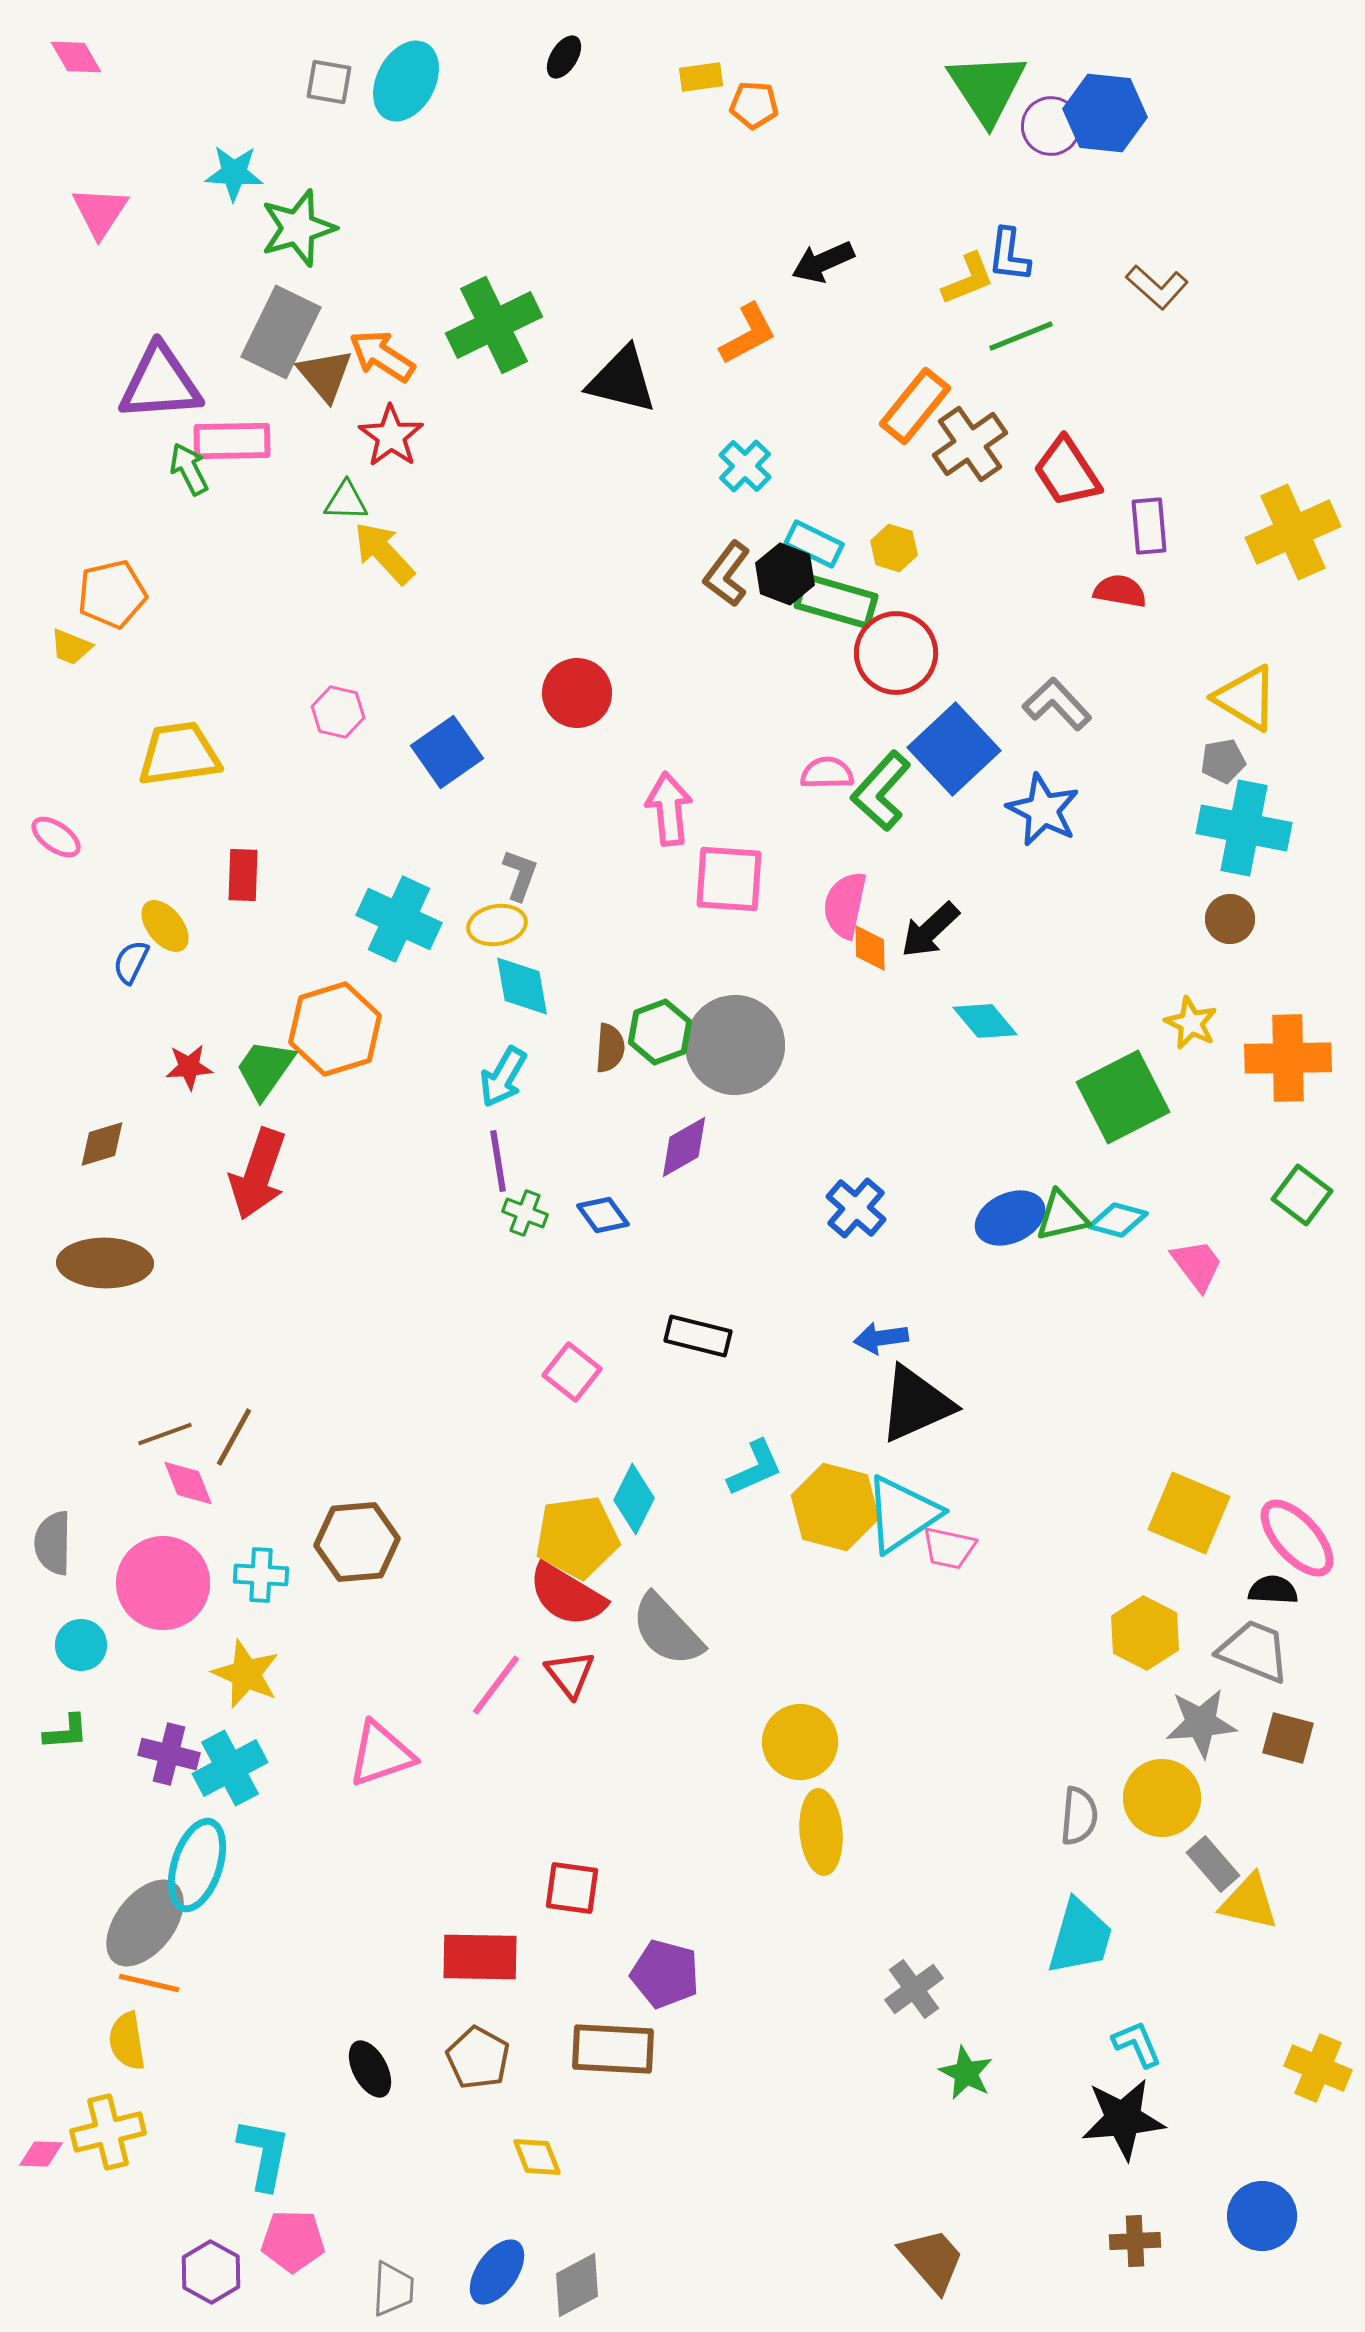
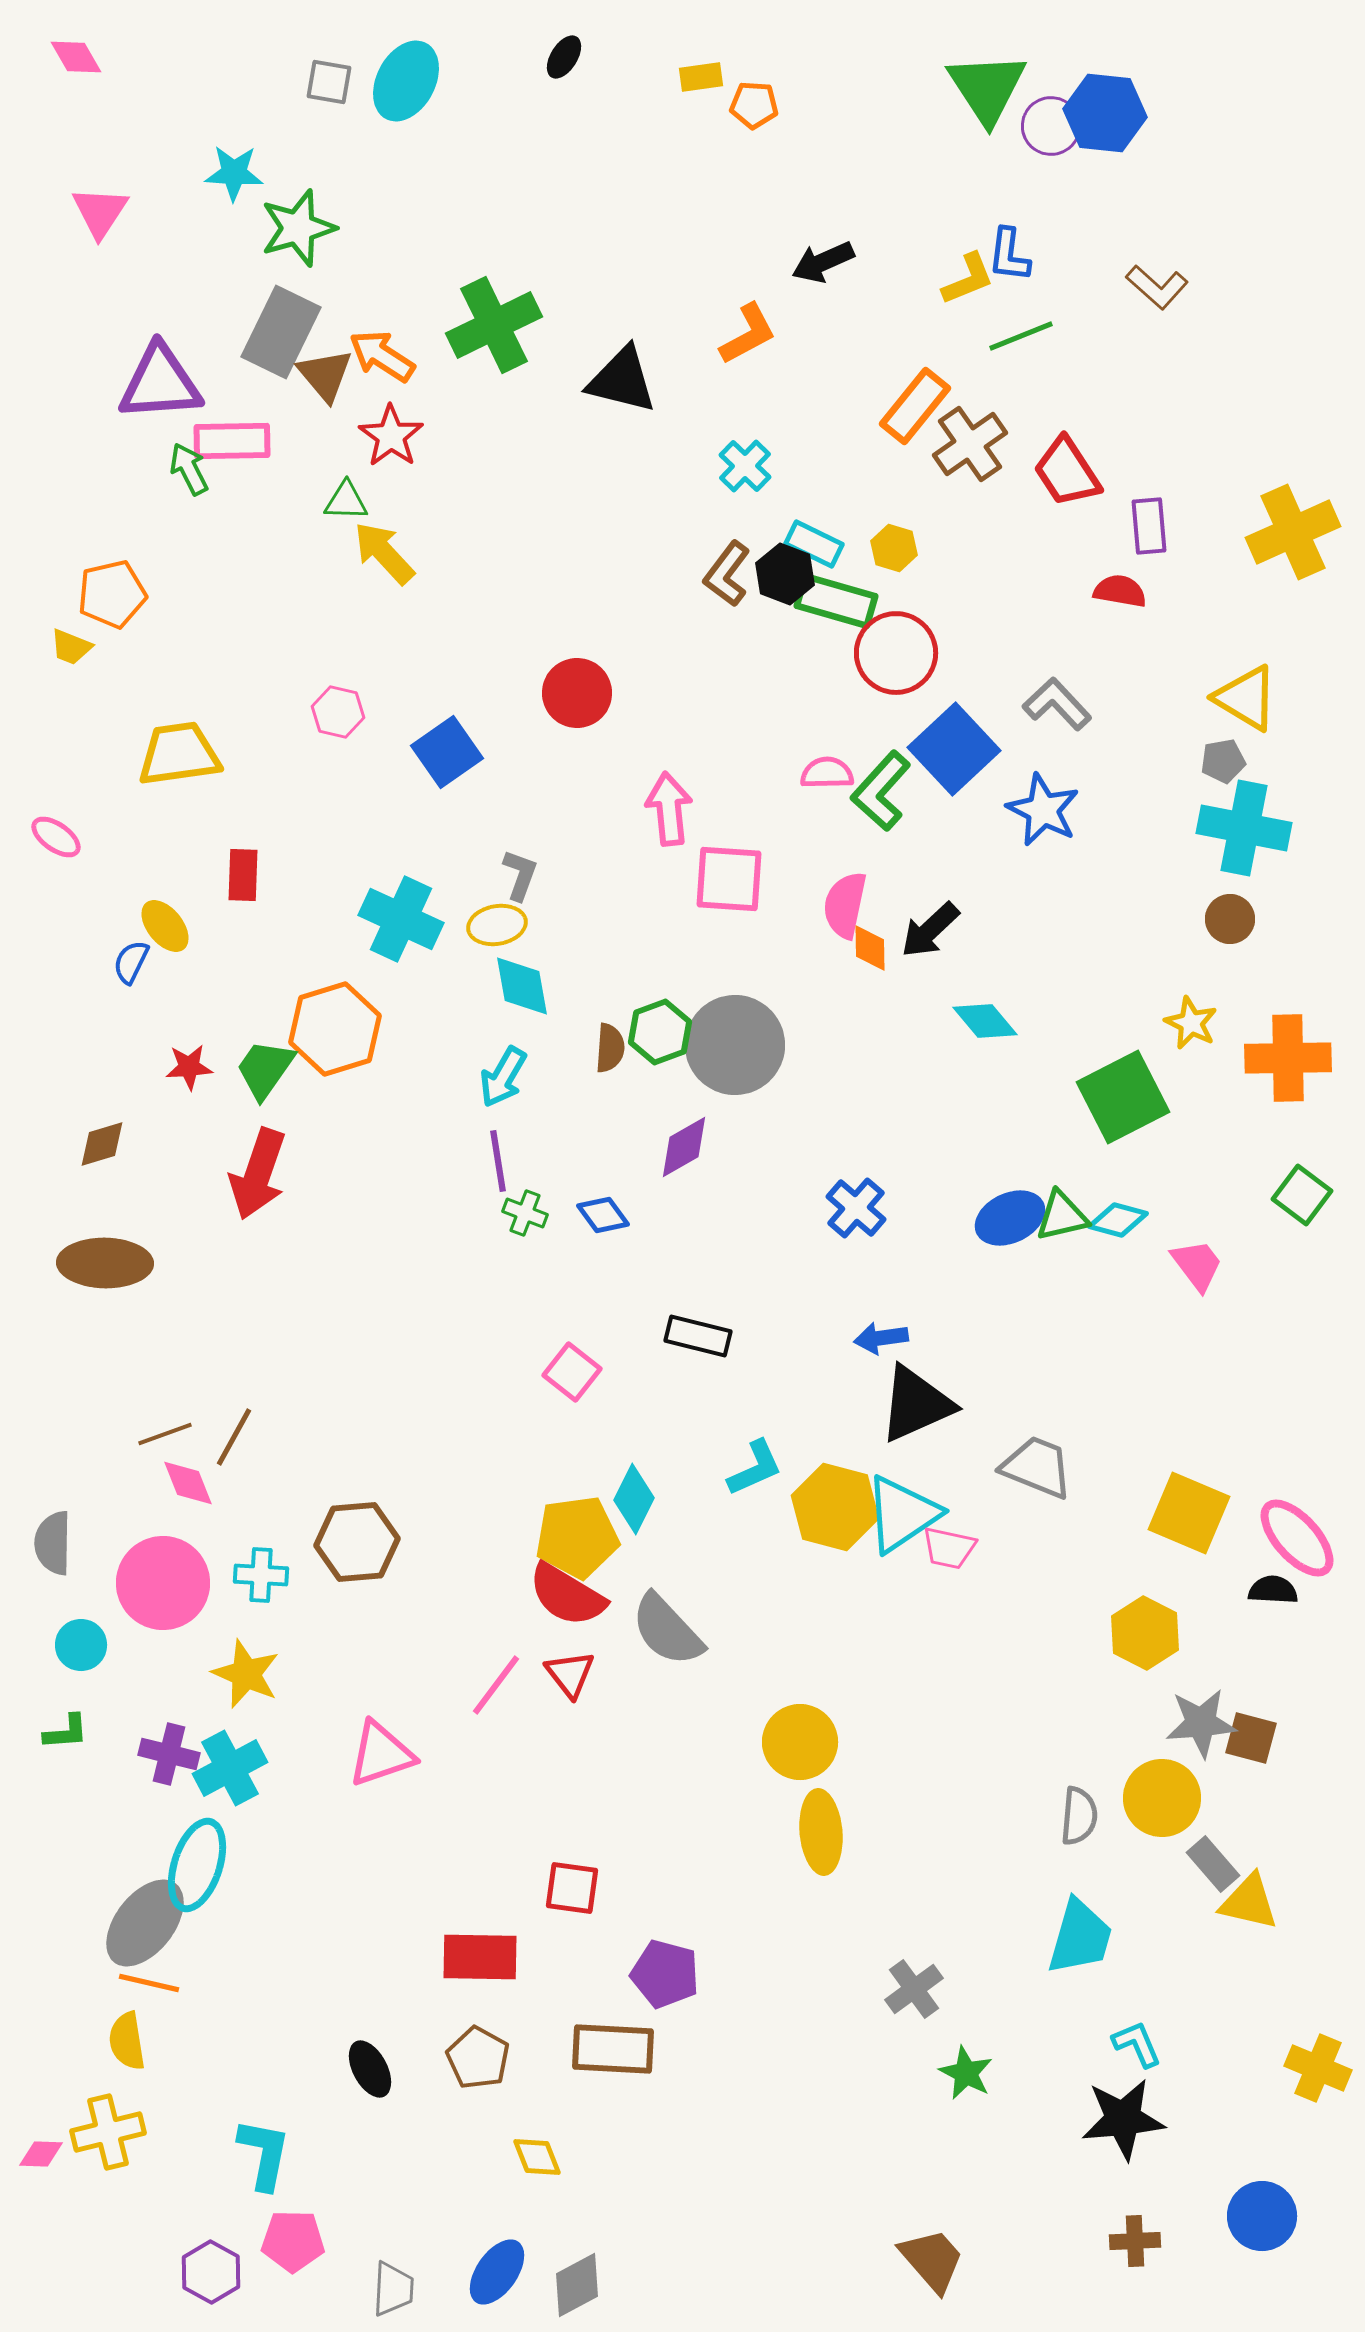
cyan cross at (399, 919): moved 2 px right
gray trapezoid at (1254, 1651): moved 217 px left, 184 px up
brown square at (1288, 1738): moved 37 px left
